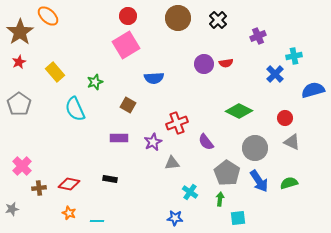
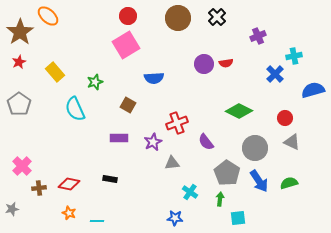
black cross at (218, 20): moved 1 px left, 3 px up
